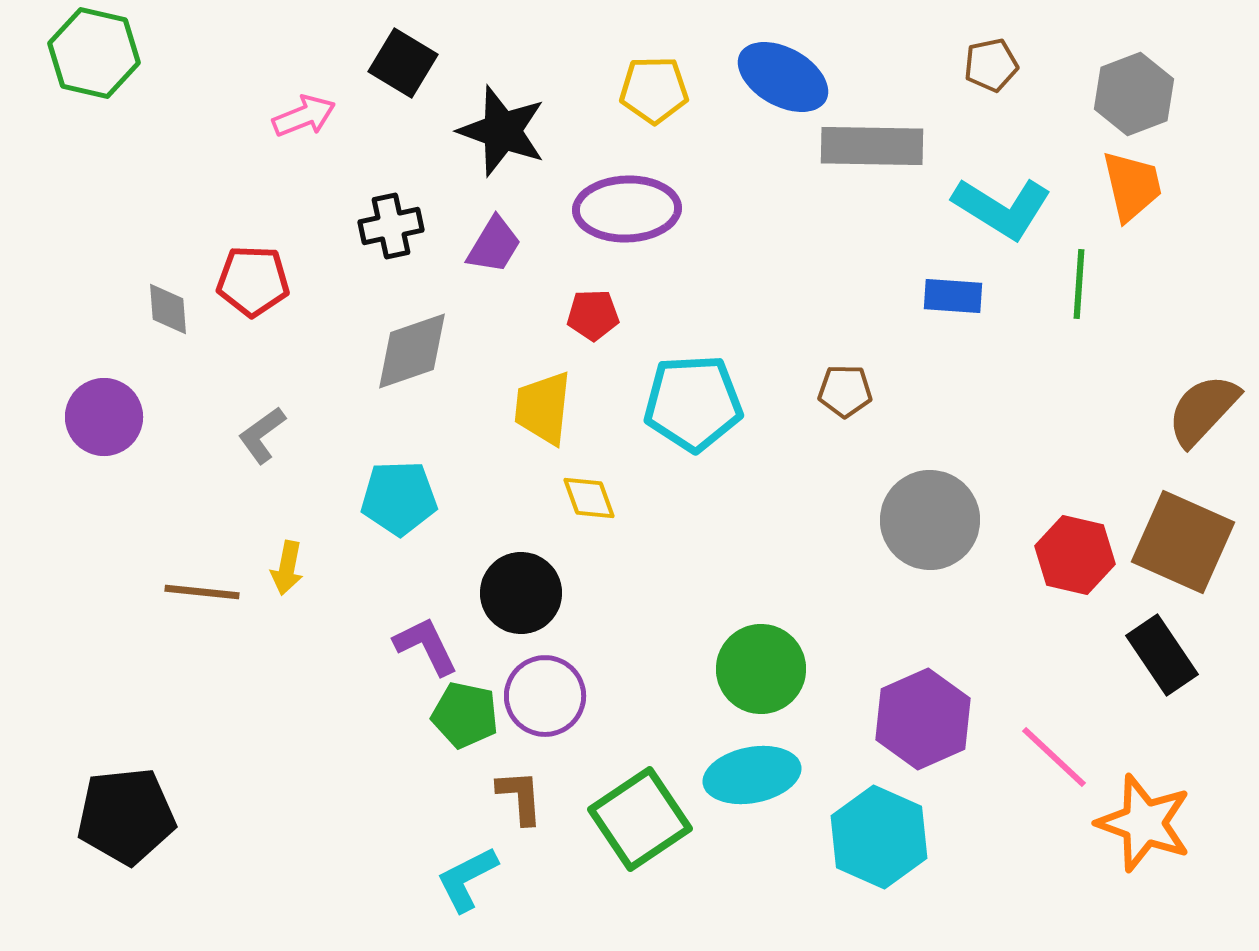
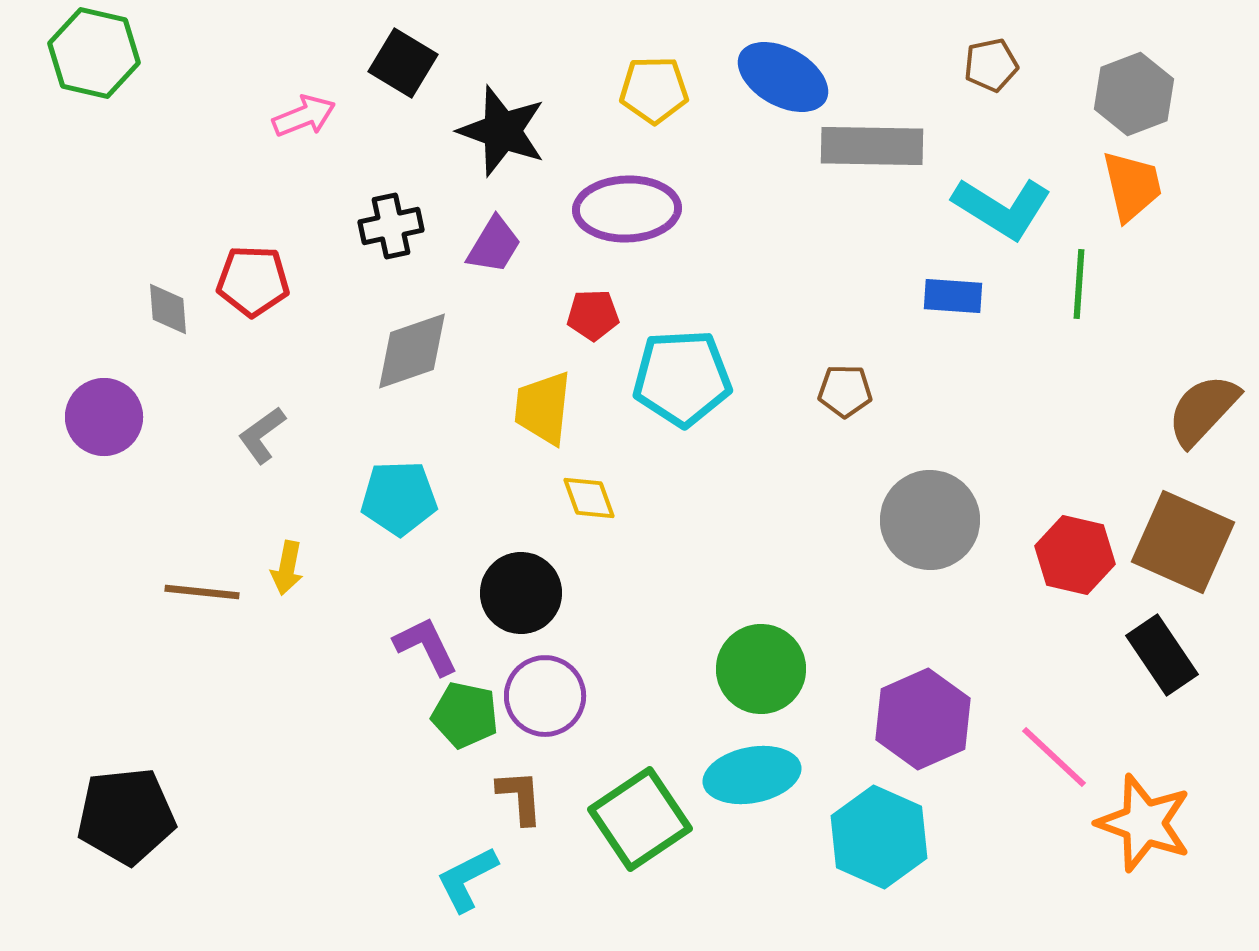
cyan pentagon at (693, 403): moved 11 px left, 25 px up
